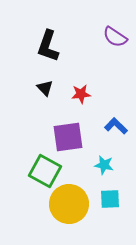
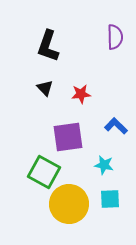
purple semicircle: rotated 125 degrees counterclockwise
green square: moved 1 px left, 1 px down
